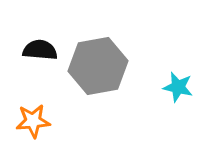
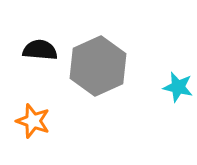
gray hexagon: rotated 14 degrees counterclockwise
orange star: rotated 24 degrees clockwise
